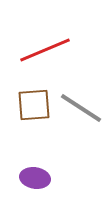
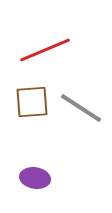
brown square: moved 2 px left, 3 px up
